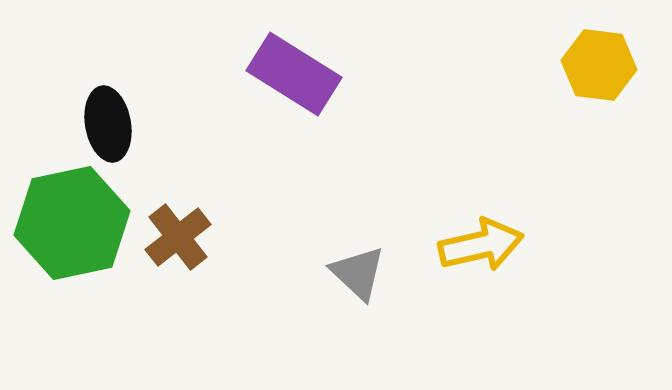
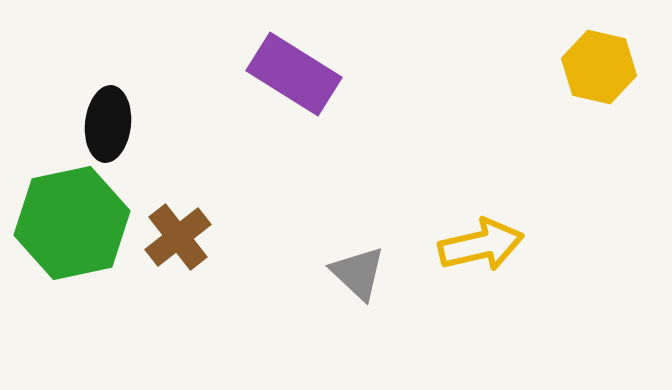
yellow hexagon: moved 2 px down; rotated 6 degrees clockwise
black ellipse: rotated 16 degrees clockwise
